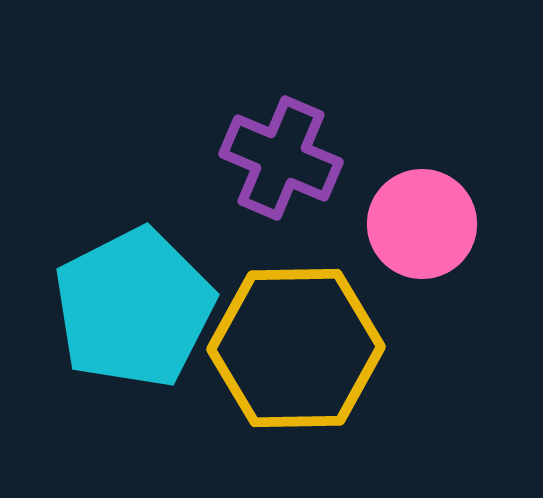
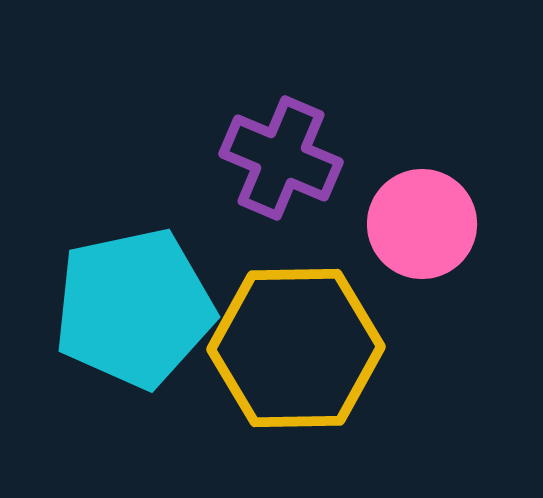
cyan pentagon: rotated 15 degrees clockwise
